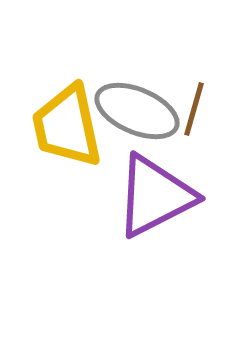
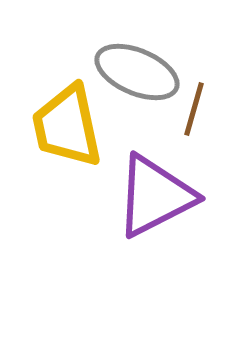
gray ellipse: moved 39 px up
